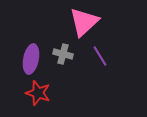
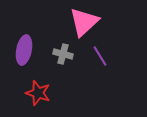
purple ellipse: moved 7 px left, 9 px up
